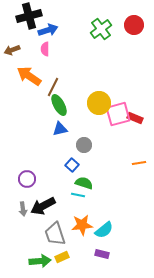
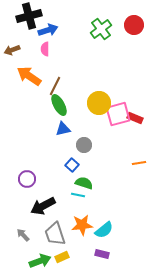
brown line: moved 2 px right, 1 px up
blue triangle: moved 3 px right
gray arrow: moved 26 px down; rotated 144 degrees clockwise
green arrow: rotated 15 degrees counterclockwise
